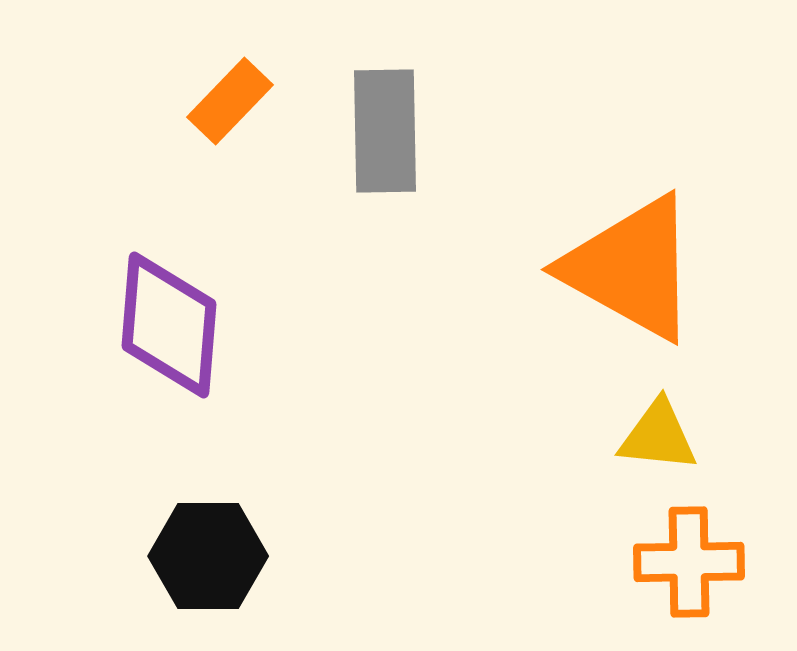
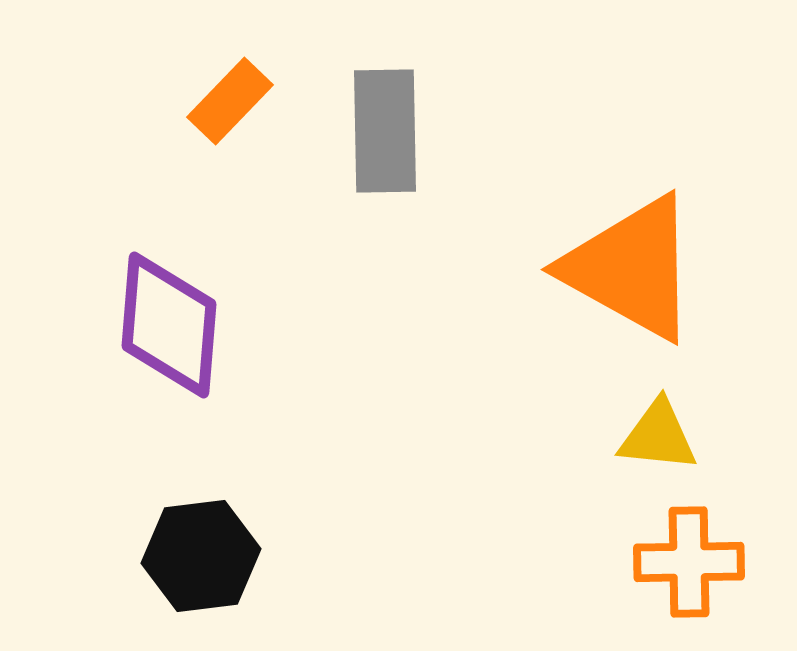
black hexagon: moved 7 px left; rotated 7 degrees counterclockwise
